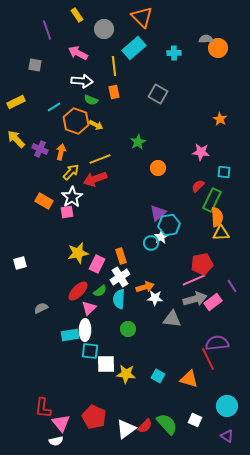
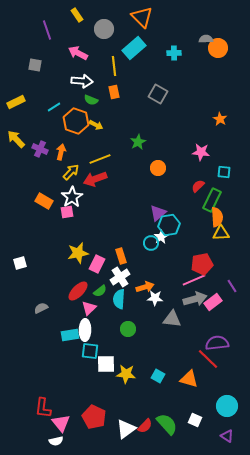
red line at (208, 359): rotated 20 degrees counterclockwise
